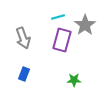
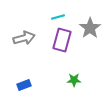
gray star: moved 5 px right, 3 px down
gray arrow: moved 1 px right; rotated 85 degrees counterclockwise
blue rectangle: moved 11 px down; rotated 48 degrees clockwise
